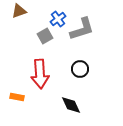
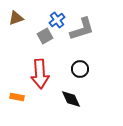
brown triangle: moved 3 px left, 7 px down
blue cross: moved 1 px left, 1 px down
black diamond: moved 6 px up
